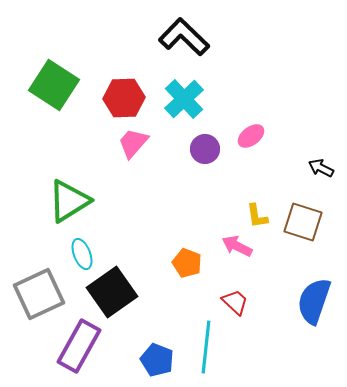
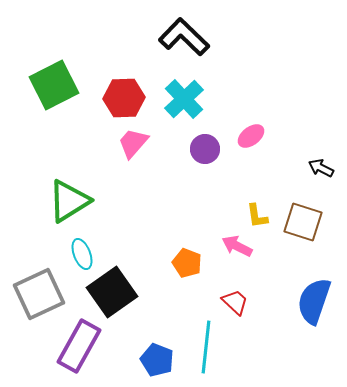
green square: rotated 30 degrees clockwise
